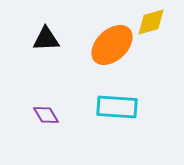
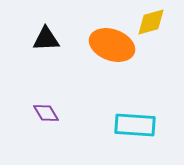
orange ellipse: rotated 63 degrees clockwise
cyan rectangle: moved 18 px right, 18 px down
purple diamond: moved 2 px up
